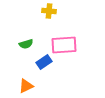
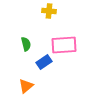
green semicircle: rotated 88 degrees counterclockwise
orange triangle: rotated 14 degrees counterclockwise
